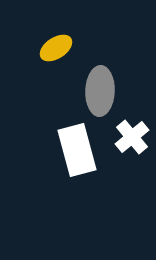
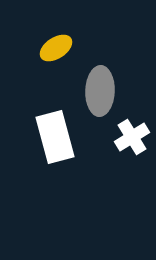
white cross: rotated 8 degrees clockwise
white rectangle: moved 22 px left, 13 px up
